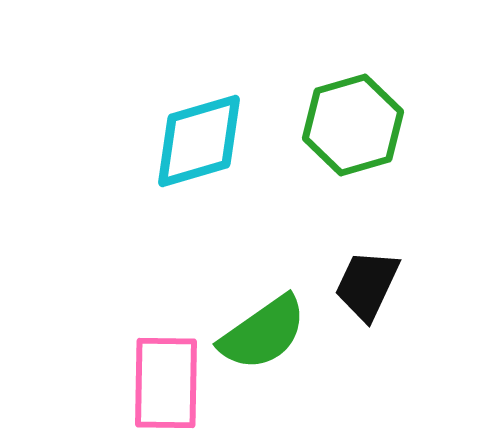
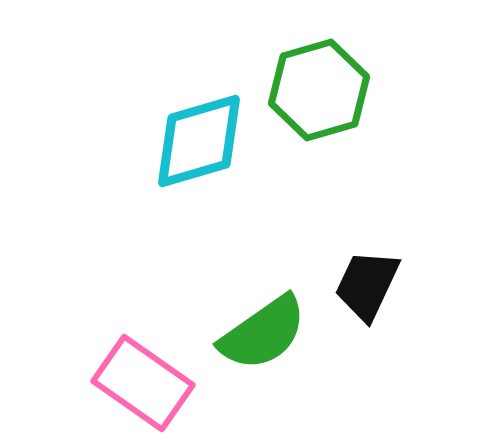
green hexagon: moved 34 px left, 35 px up
pink rectangle: moved 23 px left; rotated 56 degrees counterclockwise
